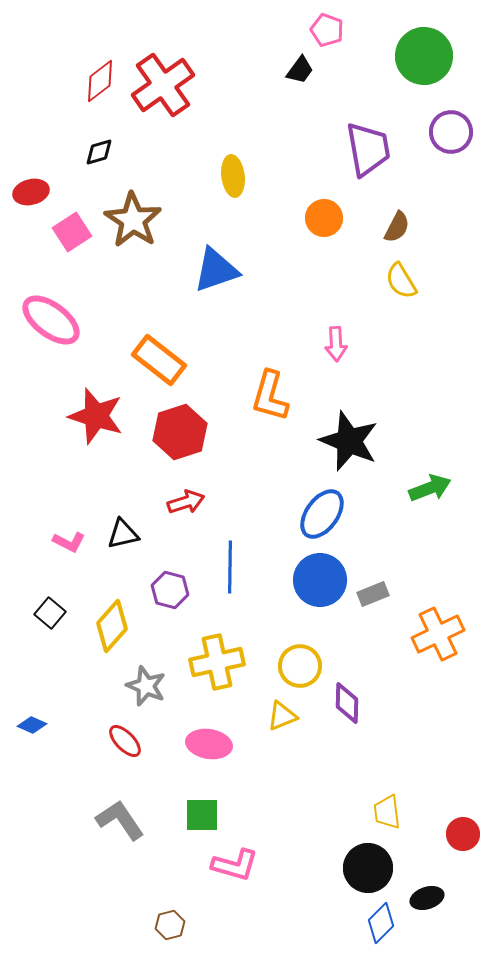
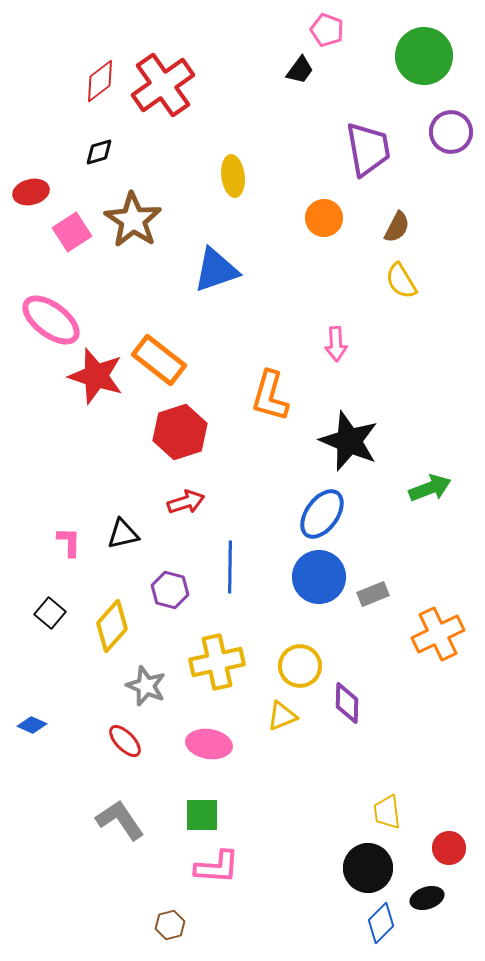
red star at (96, 416): moved 40 px up
pink L-shape at (69, 542): rotated 116 degrees counterclockwise
blue circle at (320, 580): moved 1 px left, 3 px up
red circle at (463, 834): moved 14 px left, 14 px down
pink L-shape at (235, 865): moved 18 px left, 2 px down; rotated 12 degrees counterclockwise
